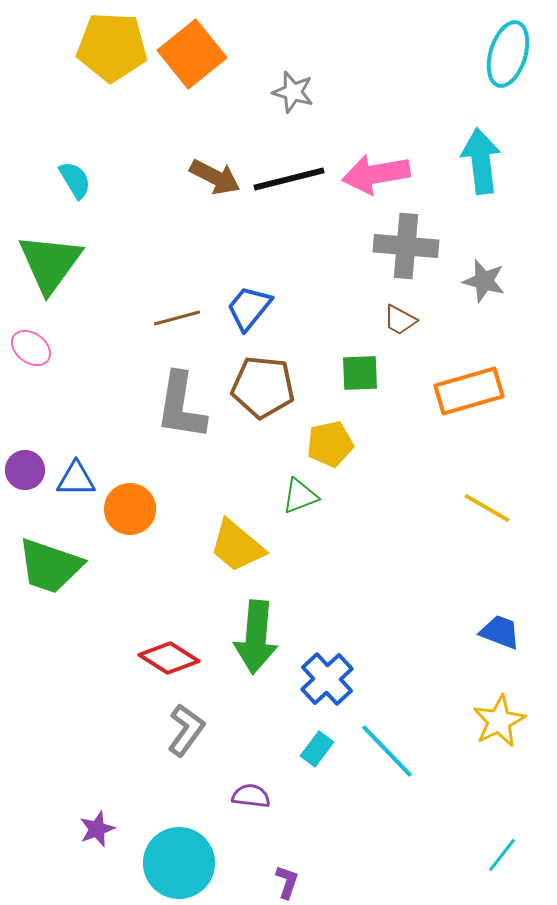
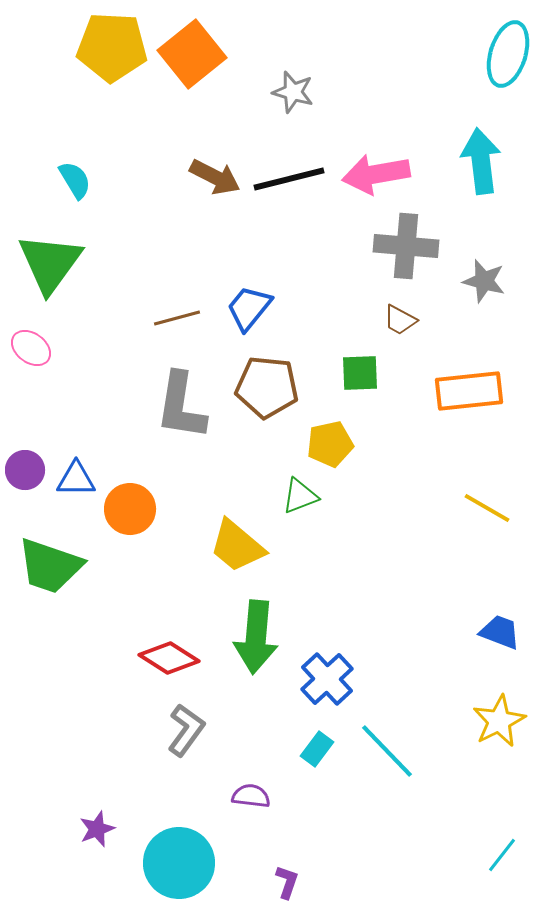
brown pentagon at (263, 387): moved 4 px right
orange rectangle at (469, 391): rotated 10 degrees clockwise
